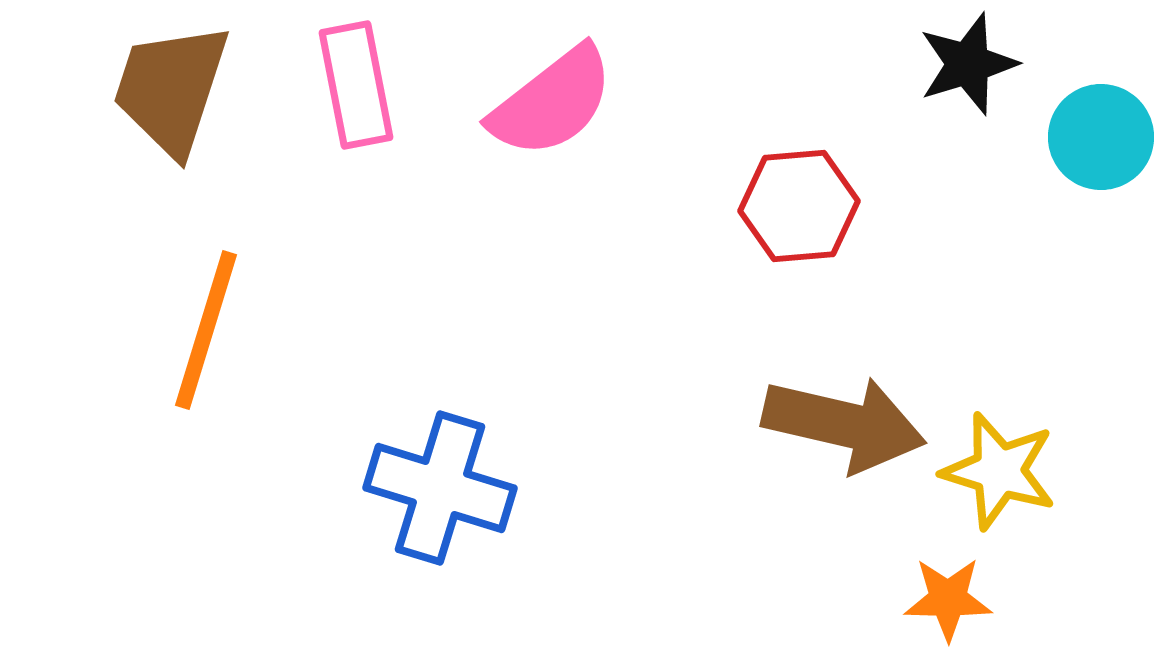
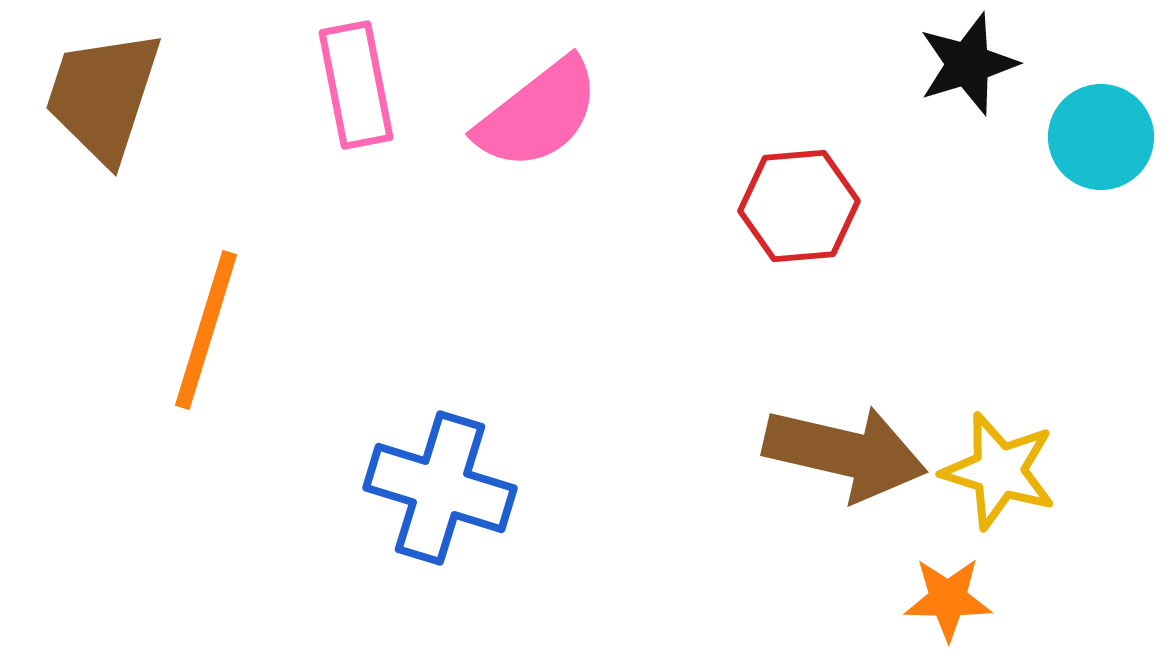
brown trapezoid: moved 68 px left, 7 px down
pink semicircle: moved 14 px left, 12 px down
brown arrow: moved 1 px right, 29 px down
